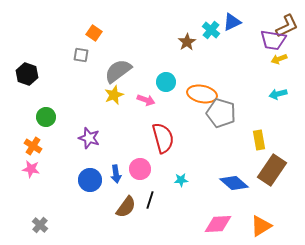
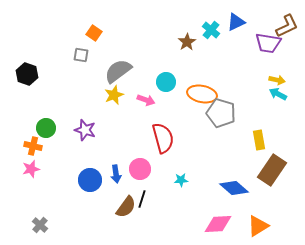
blue triangle: moved 4 px right
purple trapezoid: moved 5 px left, 3 px down
yellow arrow: moved 2 px left, 21 px down; rotated 147 degrees counterclockwise
cyan arrow: rotated 42 degrees clockwise
green circle: moved 11 px down
purple star: moved 4 px left, 8 px up
orange cross: rotated 18 degrees counterclockwise
pink star: rotated 24 degrees counterclockwise
blue diamond: moved 5 px down
black line: moved 8 px left, 1 px up
orange triangle: moved 3 px left
